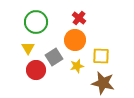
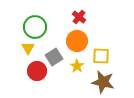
red cross: moved 1 px up
green circle: moved 1 px left, 5 px down
orange circle: moved 2 px right, 1 px down
yellow star: rotated 24 degrees counterclockwise
red circle: moved 1 px right, 1 px down
brown star: moved 1 px up
